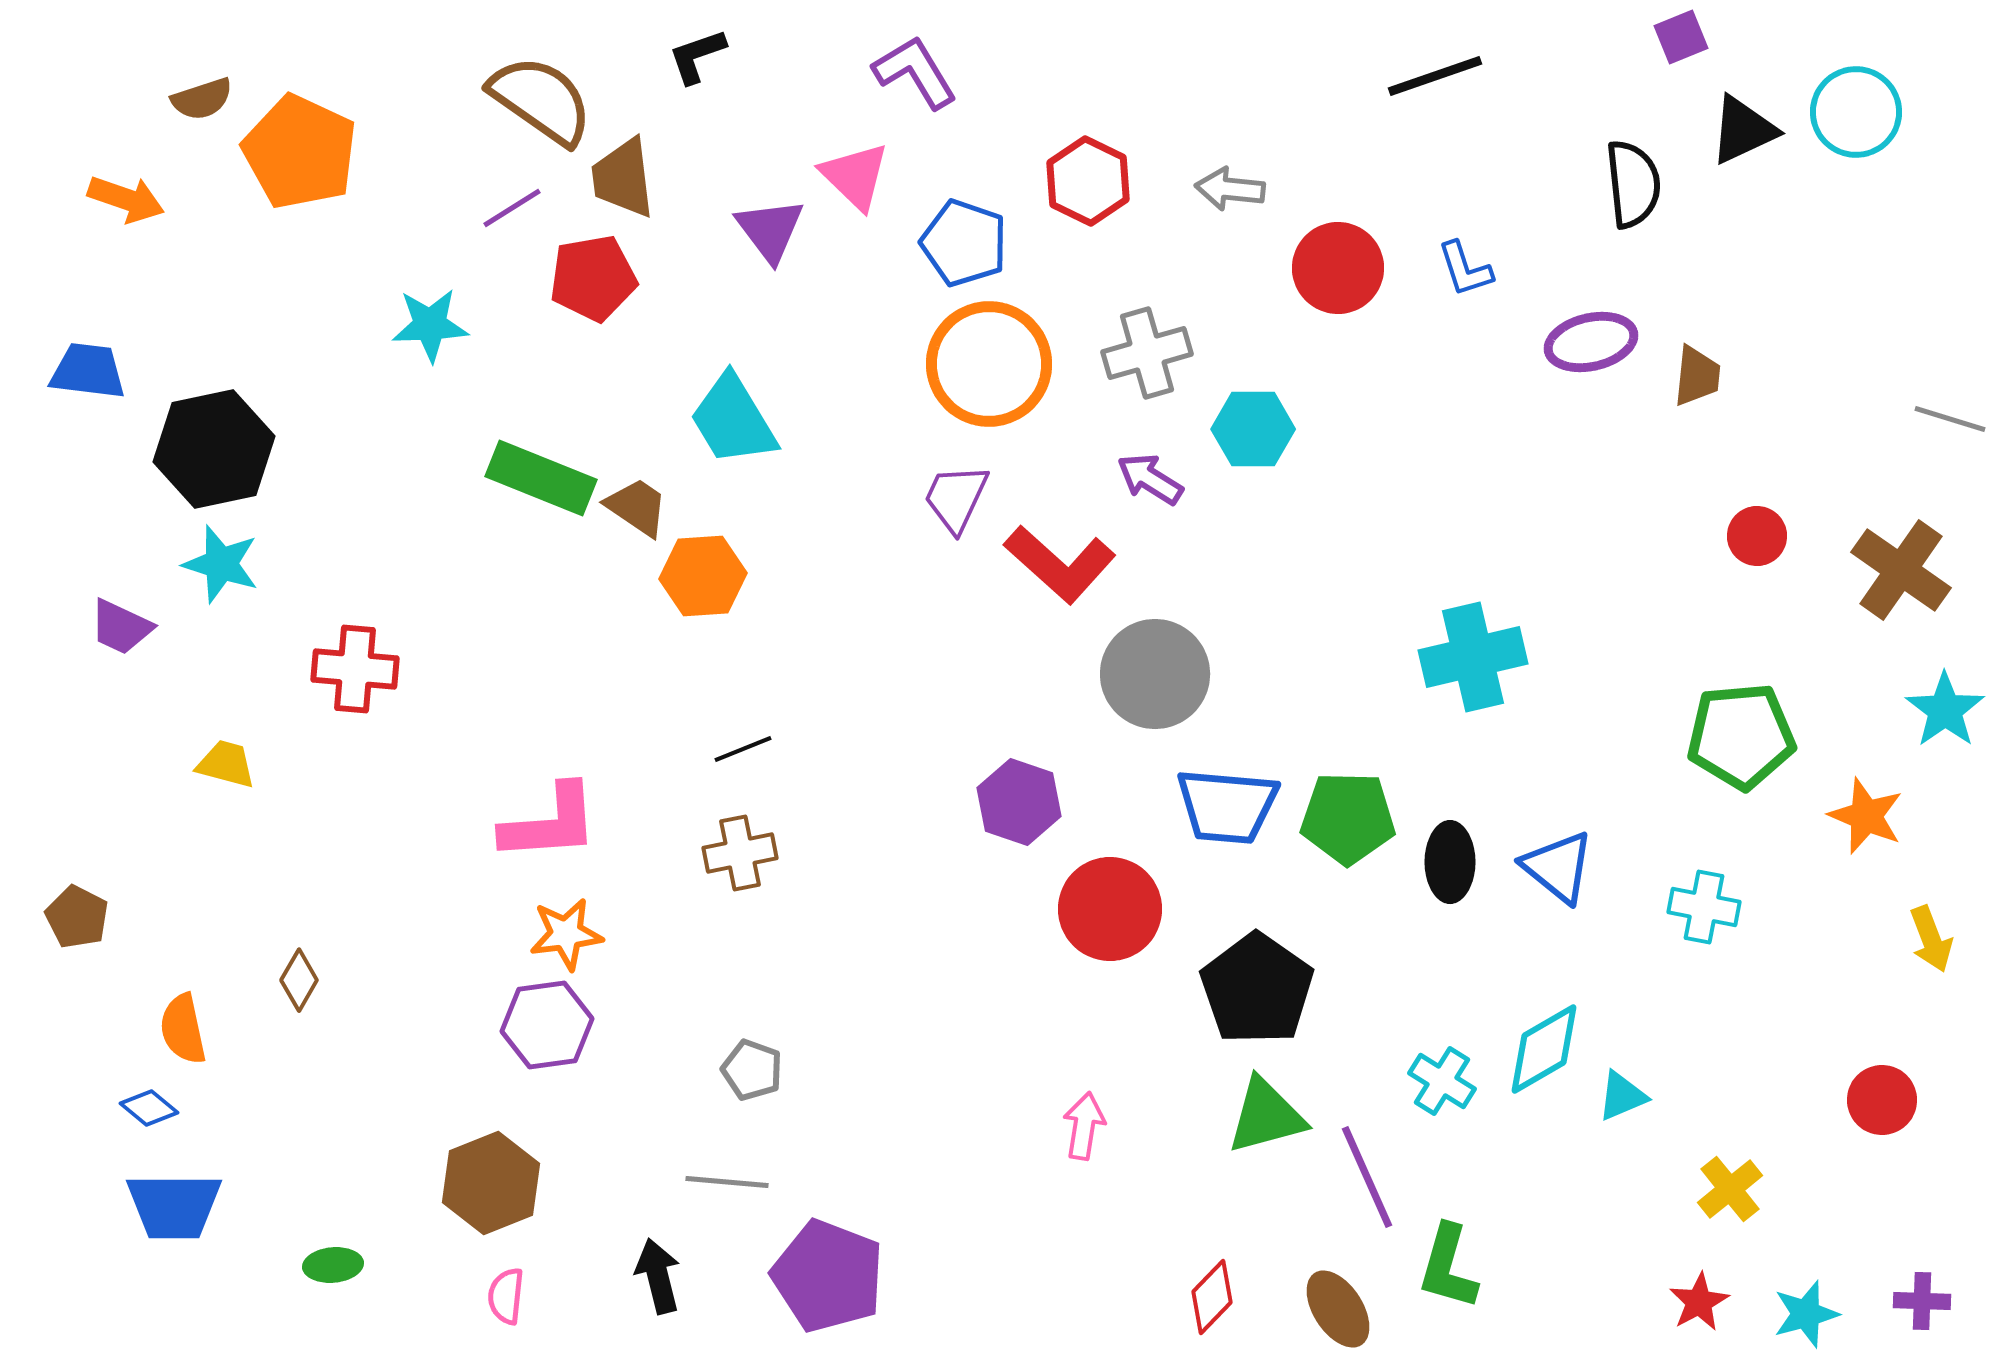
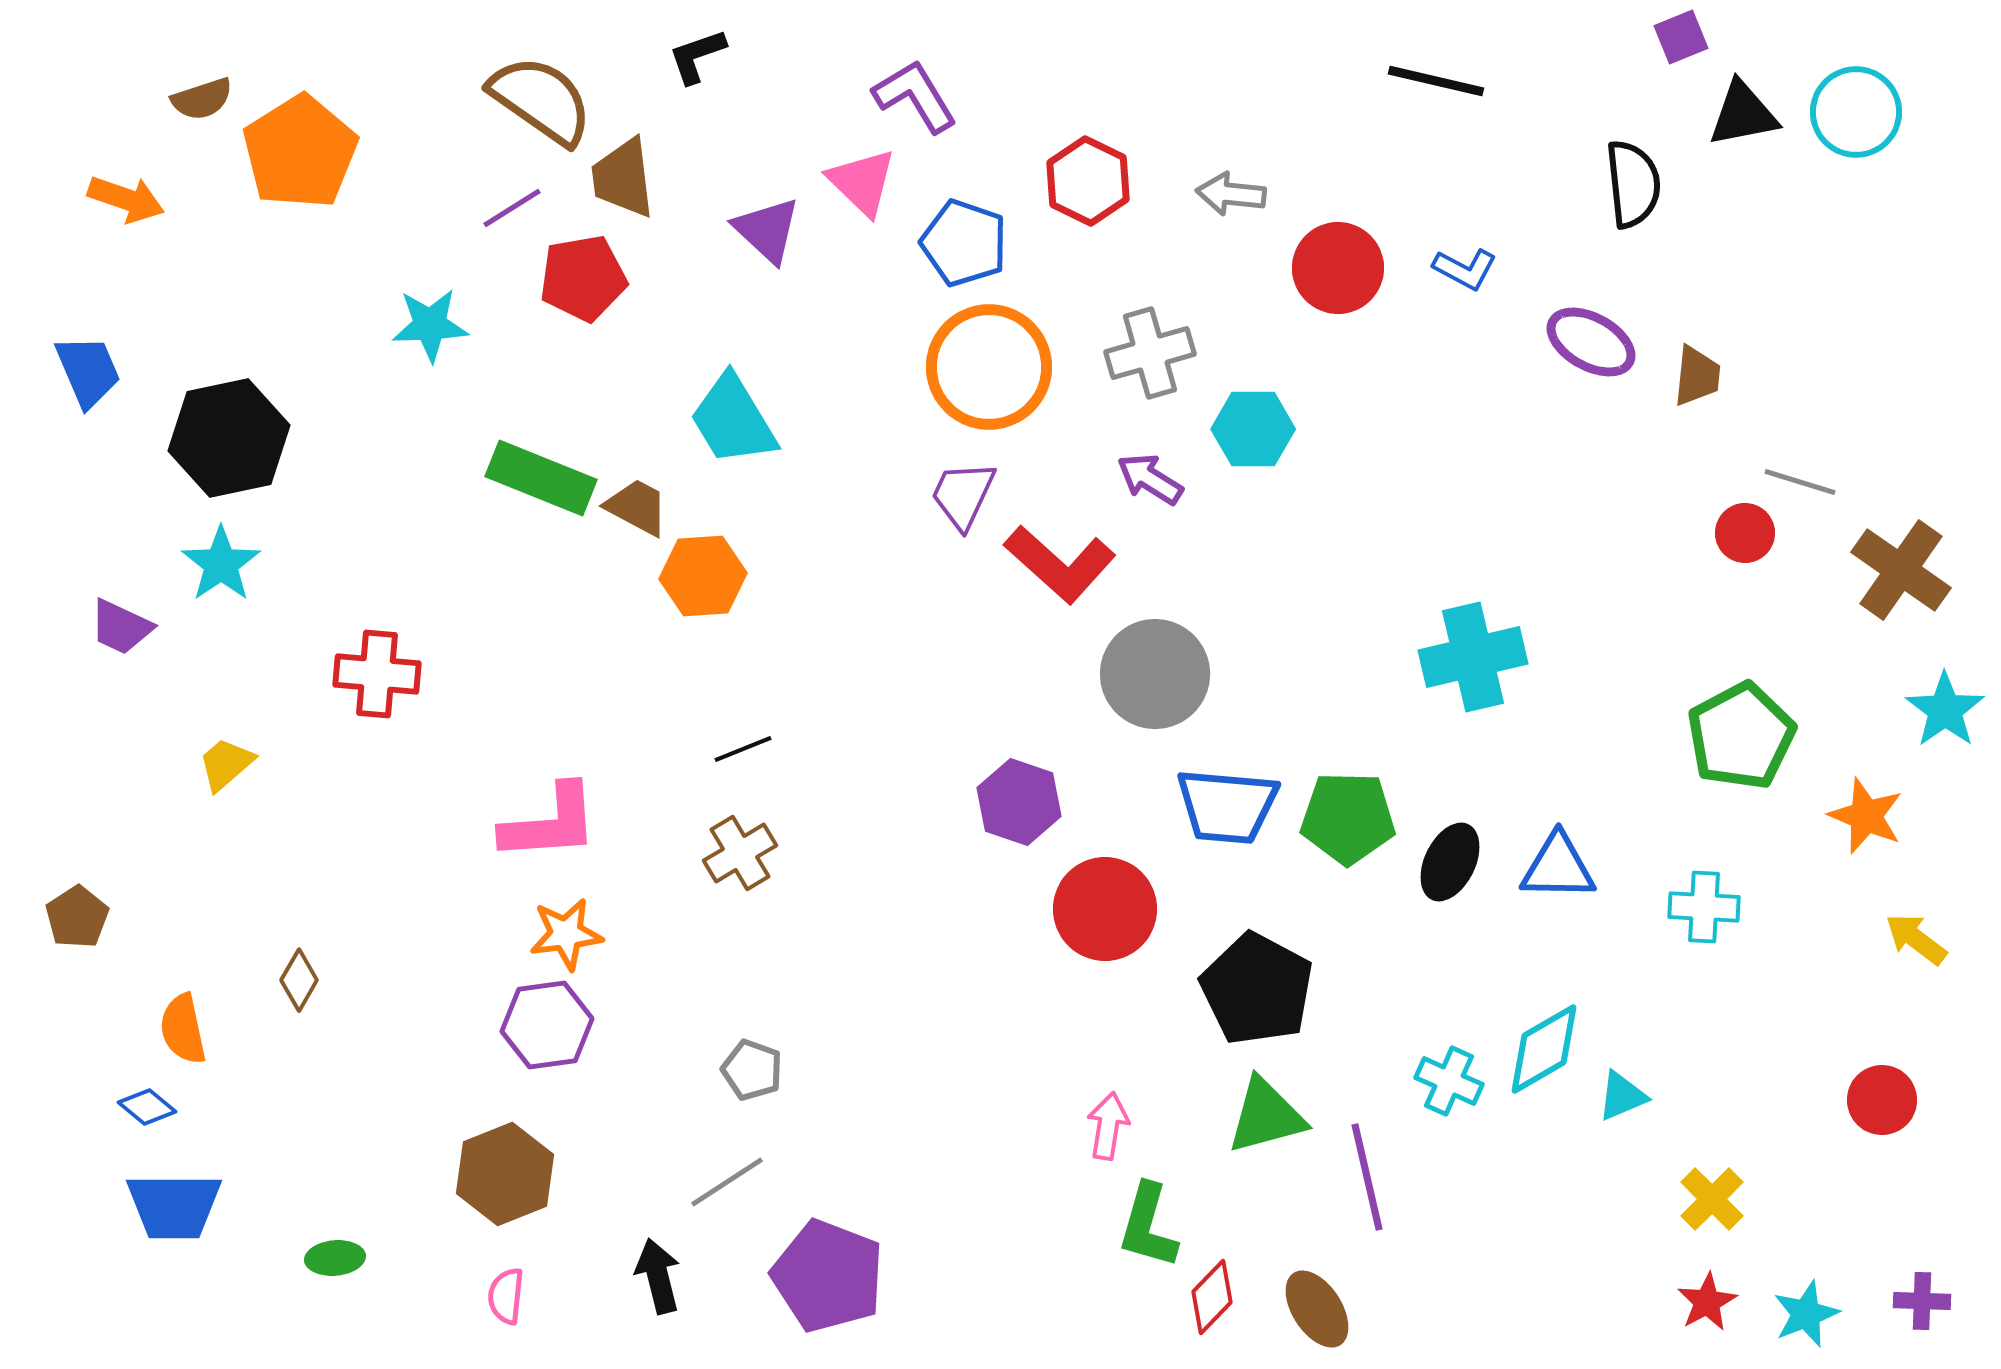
purple L-shape at (915, 72): moved 24 px down
black line at (1435, 76): moved 1 px right, 5 px down; rotated 32 degrees clockwise
black triangle at (1743, 130): moved 16 px up; rotated 14 degrees clockwise
orange pentagon at (300, 152): rotated 15 degrees clockwise
pink triangle at (855, 176): moved 7 px right, 6 px down
gray arrow at (1230, 189): moved 1 px right, 5 px down
purple triangle at (770, 230): moved 3 px left; rotated 10 degrees counterclockwise
blue L-shape at (1465, 269): rotated 44 degrees counterclockwise
red pentagon at (593, 278): moved 10 px left
purple ellipse at (1591, 342): rotated 42 degrees clockwise
gray cross at (1147, 353): moved 3 px right
orange circle at (989, 364): moved 3 px down
blue trapezoid at (88, 371): rotated 60 degrees clockwise
gray line at (1950, 419): moved 150 px left, 63 px down
black hexagon at (214, 449): moved 15 px right, 11 px up
purple trapezoid at (956, 498): moved 7 px right, 3 px up
brown trapezoid at (637, 507): rotated 6 degrees counterclockwise
red circle at (1757, 536): moved 12 px left, 3 px up
cyan star at (221, 564): rotated 20 degrees clockwise
red cross at (355, 669): moved 22 px right, 5 px down
green pentagon at (1741, 736): rotated 23 degrees counterclockwise
yellow trapezoid at (226, 764): rotated 56 degrees counterclockwise
brown cross at (740, 853): rotated 20 degrees counterclockwise
black ellipse at (1450, 862): rotated 26 degrees clockwise
blue triangle at (1558, 867): rotated 38 degrees counterclockwise
cyan cross at (1704, 907): rotated 8 degrees counterclockwise
red circle at (1110, 909): moved 5 px left
brown pentagon at (77, 917): rotated 12 degrees clockwise
yellow arrow at (1931, 939): moved 15 px left; rotated 148 degrees clockwise
black pentagon at (1257, 989): rotated 7 degrees counterclockwise
cyan cross at (1442, 1081): moved 7 px right; rotated 8 degrees counterclockwise
blue diamond at (149, 1108): moved 2 px left, 1 px up
pink arrow at (1084, 1126): moved 24 px right
purple line at (1367, 1177): rotated 11 degrees clockwise
gray line at (727, 1182): rotated 38 degrees counterclockwise
brown hexagon at (491, 1183): moved 14 px right, 9 px up
yellow cross at (1730, 1189): moved 18 px left, 10 px down; rotated 6 degrees counterclockwise
green ellipse at (333, 1265): moved 2 px right, 7 px up
green L-shape at (1448, 1267): moved 300 px left, 41 px up
red star at (1699, 1302): moved 8 px right
brown ellipse at (1338, 1309): moved 21 px left
cyan star at (1806, 1314): rotated 6 degrees counterclockwise
